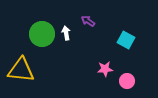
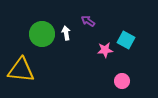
pink star: moved 19 px up
pink circle: moved 5 px left
